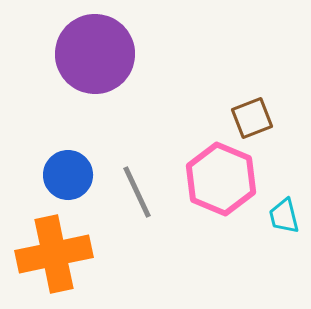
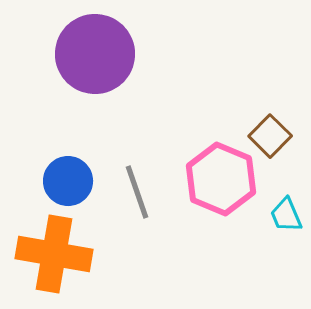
brown square: moved 18 px right, 18 px down; rotated 24 degrees counterclockwise
blue circle: moved 6 px down
gray line: rotated 6 degrees clockwise
cyan trapezoid: moved 2 px right, 1 px up; rotated 9 degrees counterclockwise
orange cross: rotated 22 degrees clockwise
